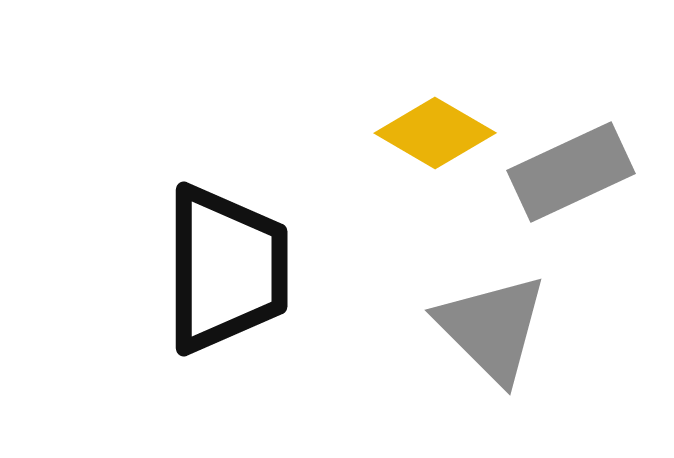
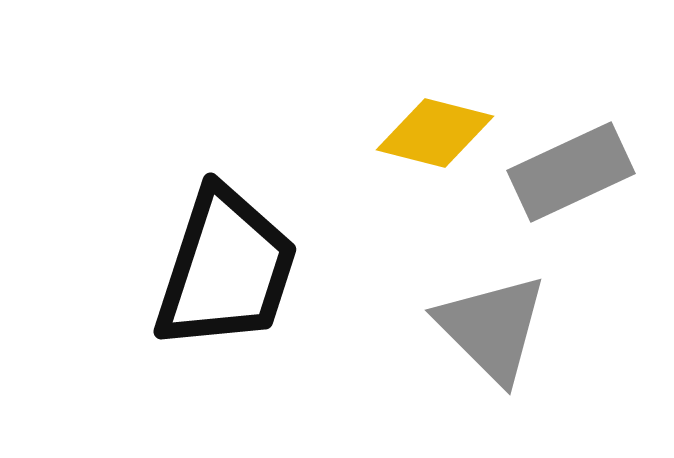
yellow diamond: rotated 16 degrees counterclockwise
black trapezoid: rotated 18 degrees clockwise
